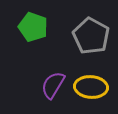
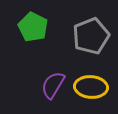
green pentagon: rotated 8 degrees clockwise
gray pentagon: rotated 21 degrees clockwise
